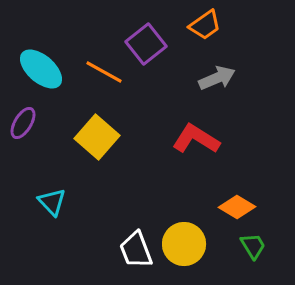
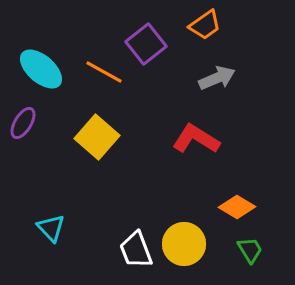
cyan triangle: moved 1 px left, 26 px down
green trapezoid: moved 3 px left, 4 px down
